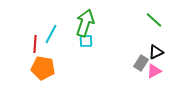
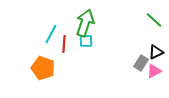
red line: moved 29 px right
orange pentagon: rotated 10 degrees clockwise
